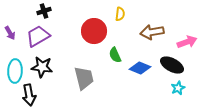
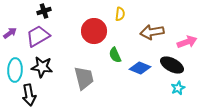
purple arrow: rotated 96 degrees counterclockwise
cyan ellipse: moved 1 px up
